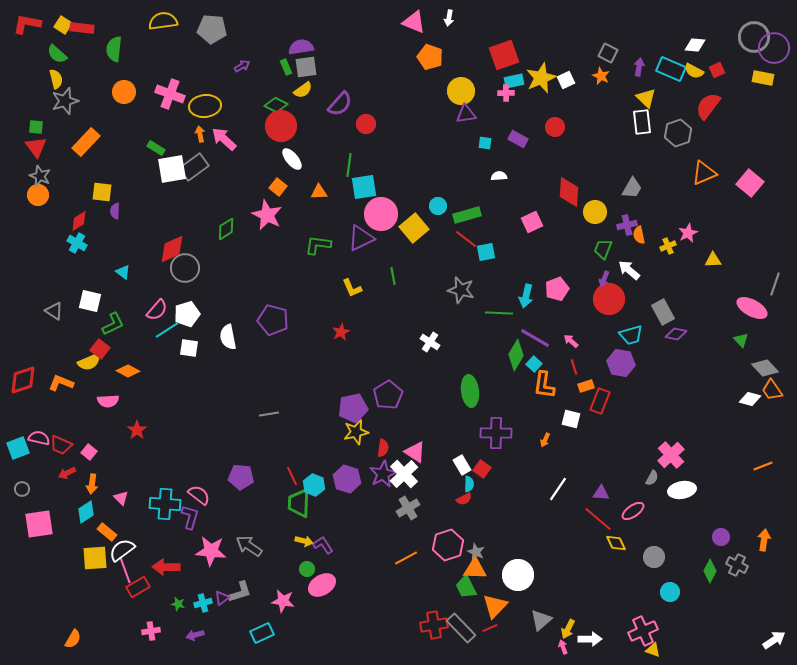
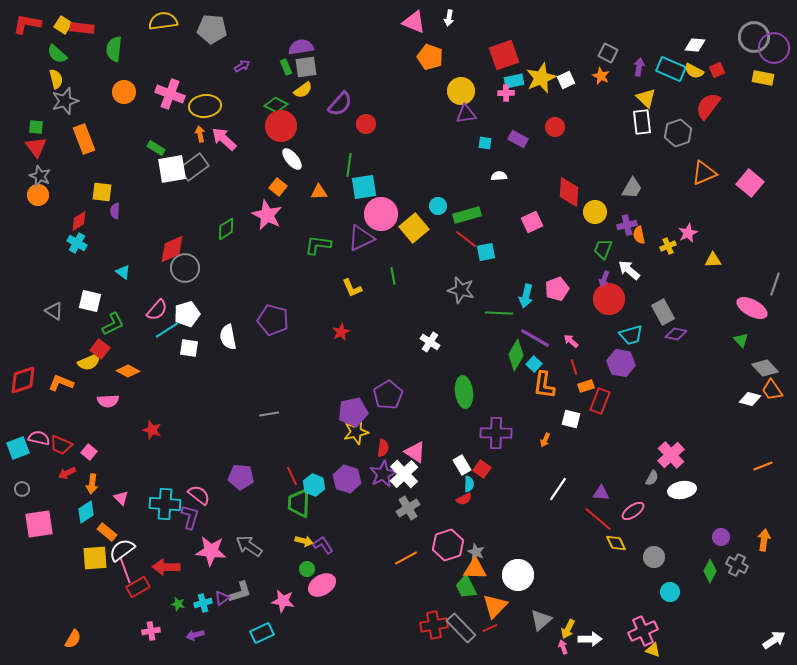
orange rectangle at (86, 142): moved 2 px left, 3 px up; rotated 64 degrees counterclockwise
green ellipse at (470, 391): moved 6 px left, 1 px down
purple pentagon at (353, 408): moved 4 px down
red star at (137, 430): moved 15 px right; rotated 18 degrees counterclockwise
